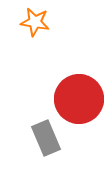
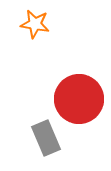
orange star: moved 2 px down
